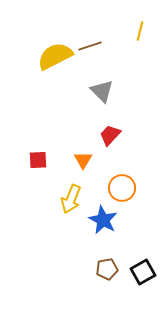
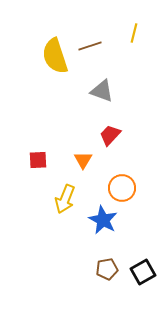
yellow line: moved 6 px left, 2 px down
yellow semicircle: rotated 81 degrees counterclockwise
gray triangle: rotated 25 degrees counterclockwise
yellow arrow: moved 6 px left
